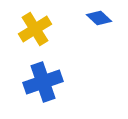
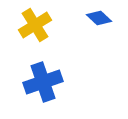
yellow cross: moved 4 px up
